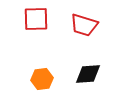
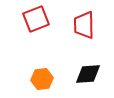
red square: rotated 20 degrees counterclockwise
red trapezoid: rotated 72 degrees clockwise
